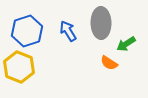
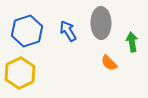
green arrow: moved 6 px right, 2 px up; rotated 114 degrees clockwise
orange semicircle: rotated 12 degrees clockwise
yellow hexagon: moved 1 px right, 6 px down; rotated 12 degrees clockwise
